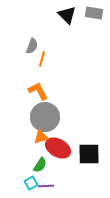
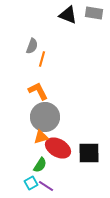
black triangle: moved 1 px right; rotated 24 degrees counterclockwise
black square: moved 1 px up
purple line: rotated 35 degrees clockwise
